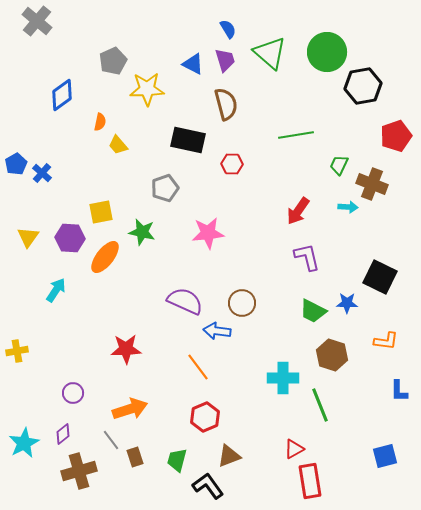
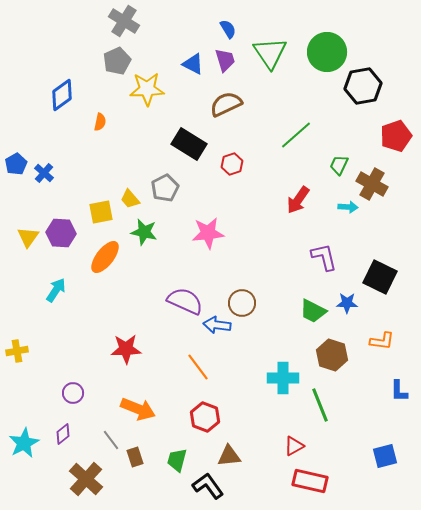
gray cross at (37, 21): moved 87 px right; rotated 8 degrees counterclockwise
green triangle at (270, 53): rotated 15 degrees clockwise
gray pentagon at (113, 61): moved 4 px right
brown semicircle at (226, 104): rotated 100 degrees counterclockwise
green line at (296, 135): rotated 32 degrees counterclockwise
black rectangle at (188, 140): moved 1 px right, 4 px down; rotated 20 degrees clockwise
yellow trapezoid at (118, 145): moved 12 px right, 54 px down
red hexagon at (232, 164): rotated 20 degrees counterclockwise
blue cross at (42, 173): moved 2 px right
brown cross at (372, 184): rotated 8 degrees clockwise
gray pentagon at (165, 188): rotated 8 degrees counterclockwise
red arrow at (298, 211): moved 11 px up
green star at (142, 232): moved 2 px right
purple hexagon at (70, 238): moved 9 px left, 5 px up
purple L-shape at (307, 257): moved 17 px right
blue arrow at (217, 331): moved 6 px up
orange L-shape at (386, 341): moved 4 px left
orange arrow at (130, 409): moved 8 px right; rotated 40 degrees clockwise
red hexagon at (205, 417): rotated 16 degrees counterclockwise
red triangle at (294, 449): moved 3 px up
brown triangle at (229, 456): rotated 15 degrees clockwise
brown cross at (79, 471): moved 7 px right, 8 px down; rotated 32 degrees counterclockwise
red rectangle at (310, 481): rotated 68 degrees counterclockwise
